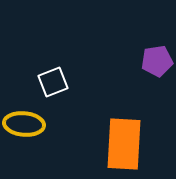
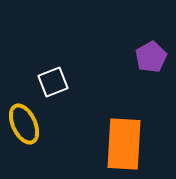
purple pentagon: moved 6 px left, 4 px up; rotated 20 degrees counterclockwise
yellow ellipse: rotated 60 degrees clockwise
